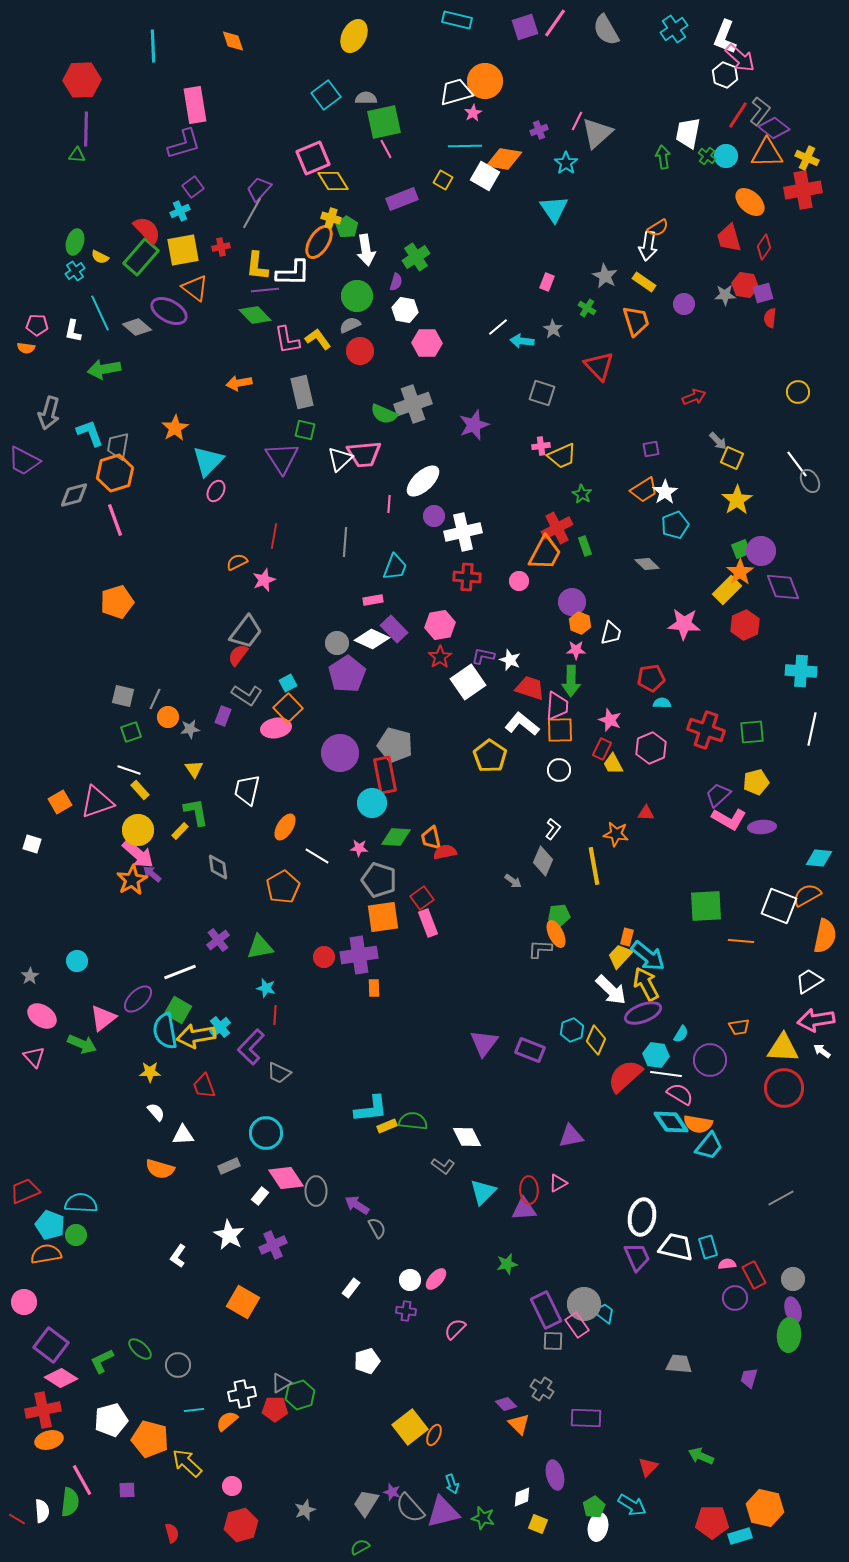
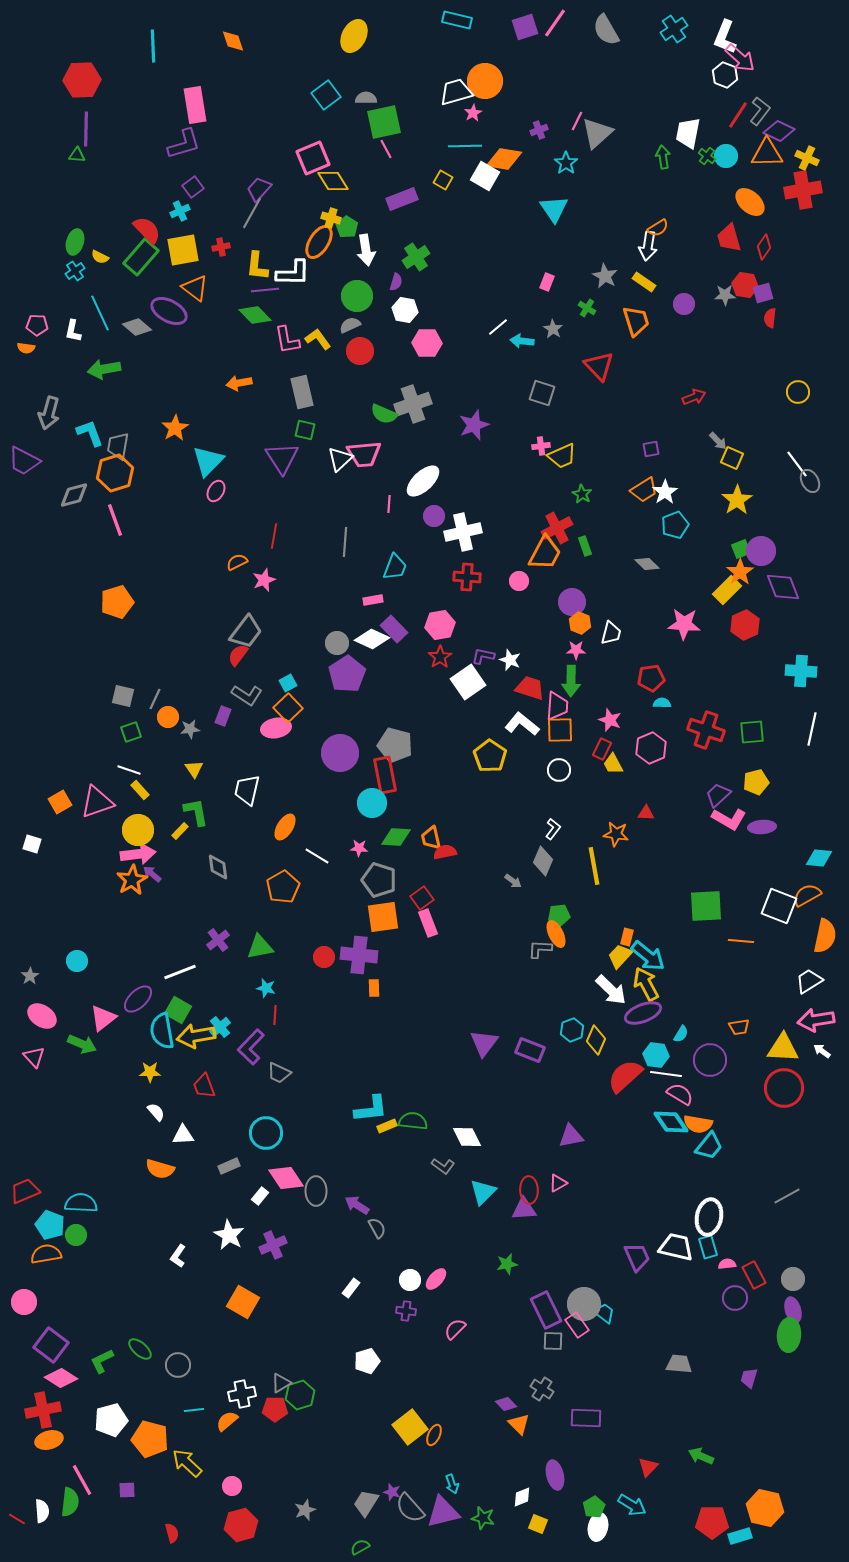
purple diamond at (774, 128): moved 5 px right, 3 px down; rotated 12 degrees counterclockwise
pink arrow at (138, 854): rotated 48 degrees counterclockwise
purple cross at (359, 955): rotated 15 degrees clockwise
cyan semicircle at (165, 1031): moved 3 px left
gray line at (781, 1198): moved 6 px right, 2 px up
white ellipse at (642, 1217): moved 67 px right
